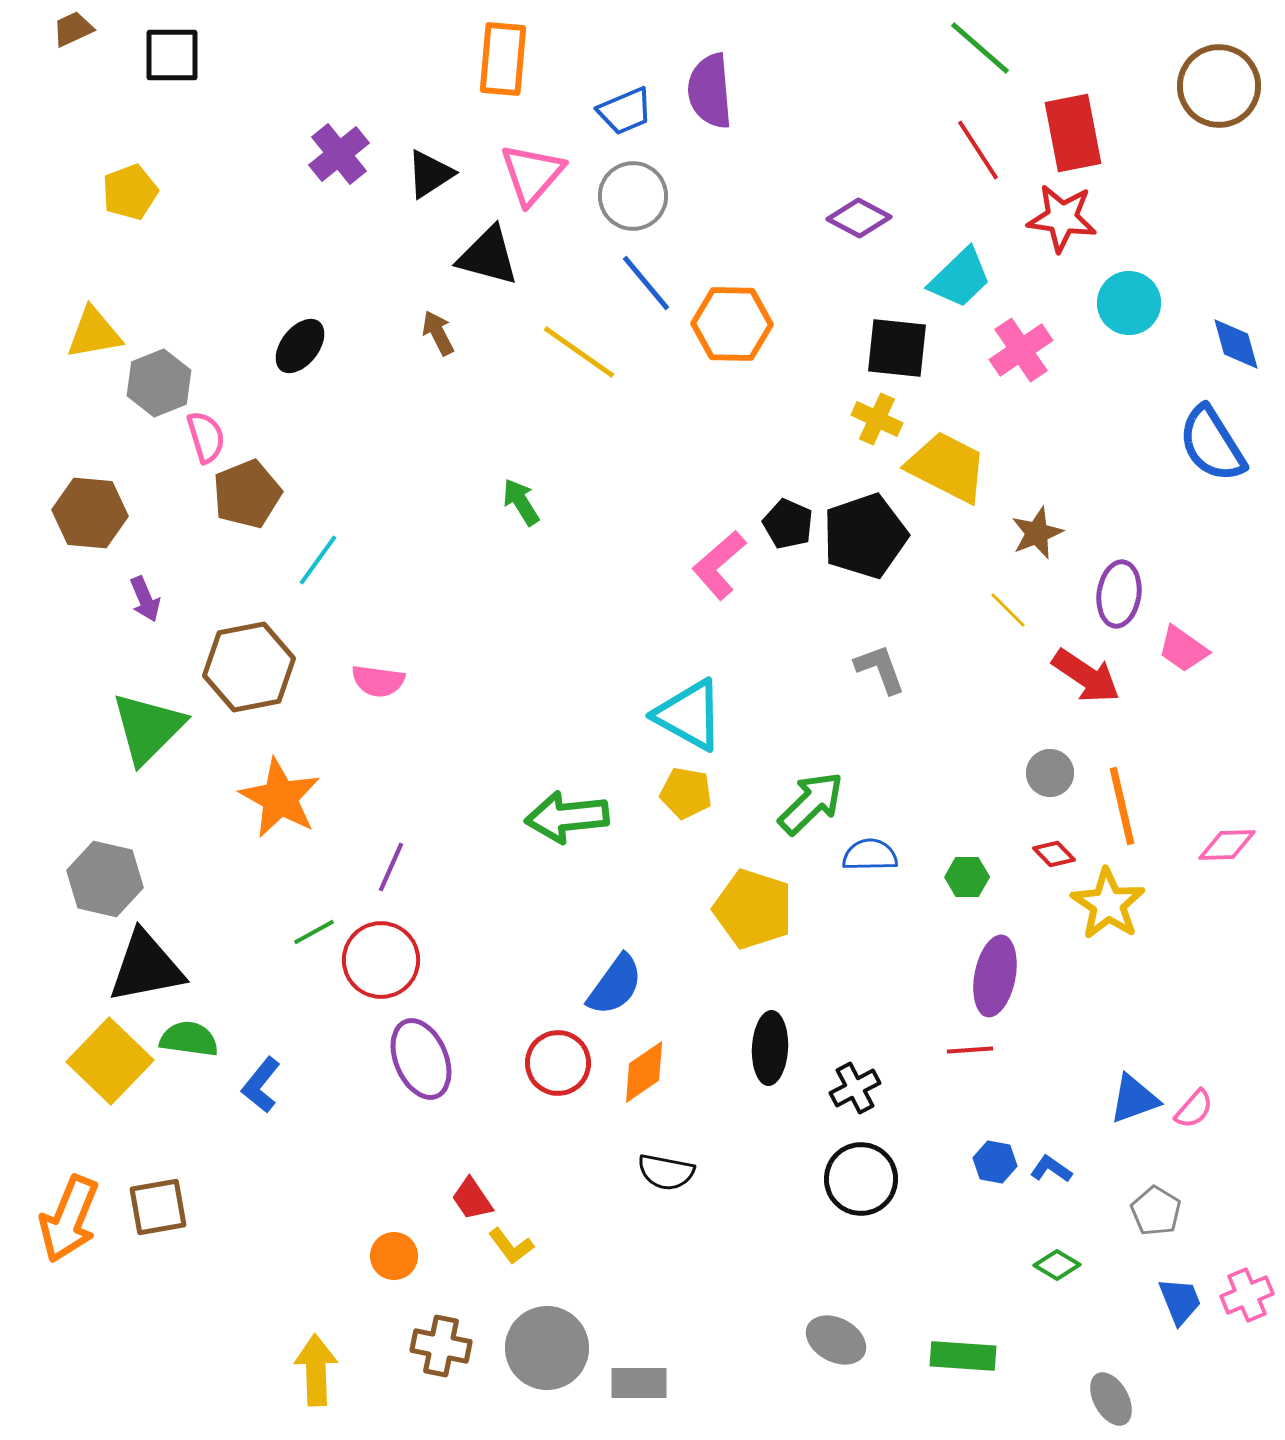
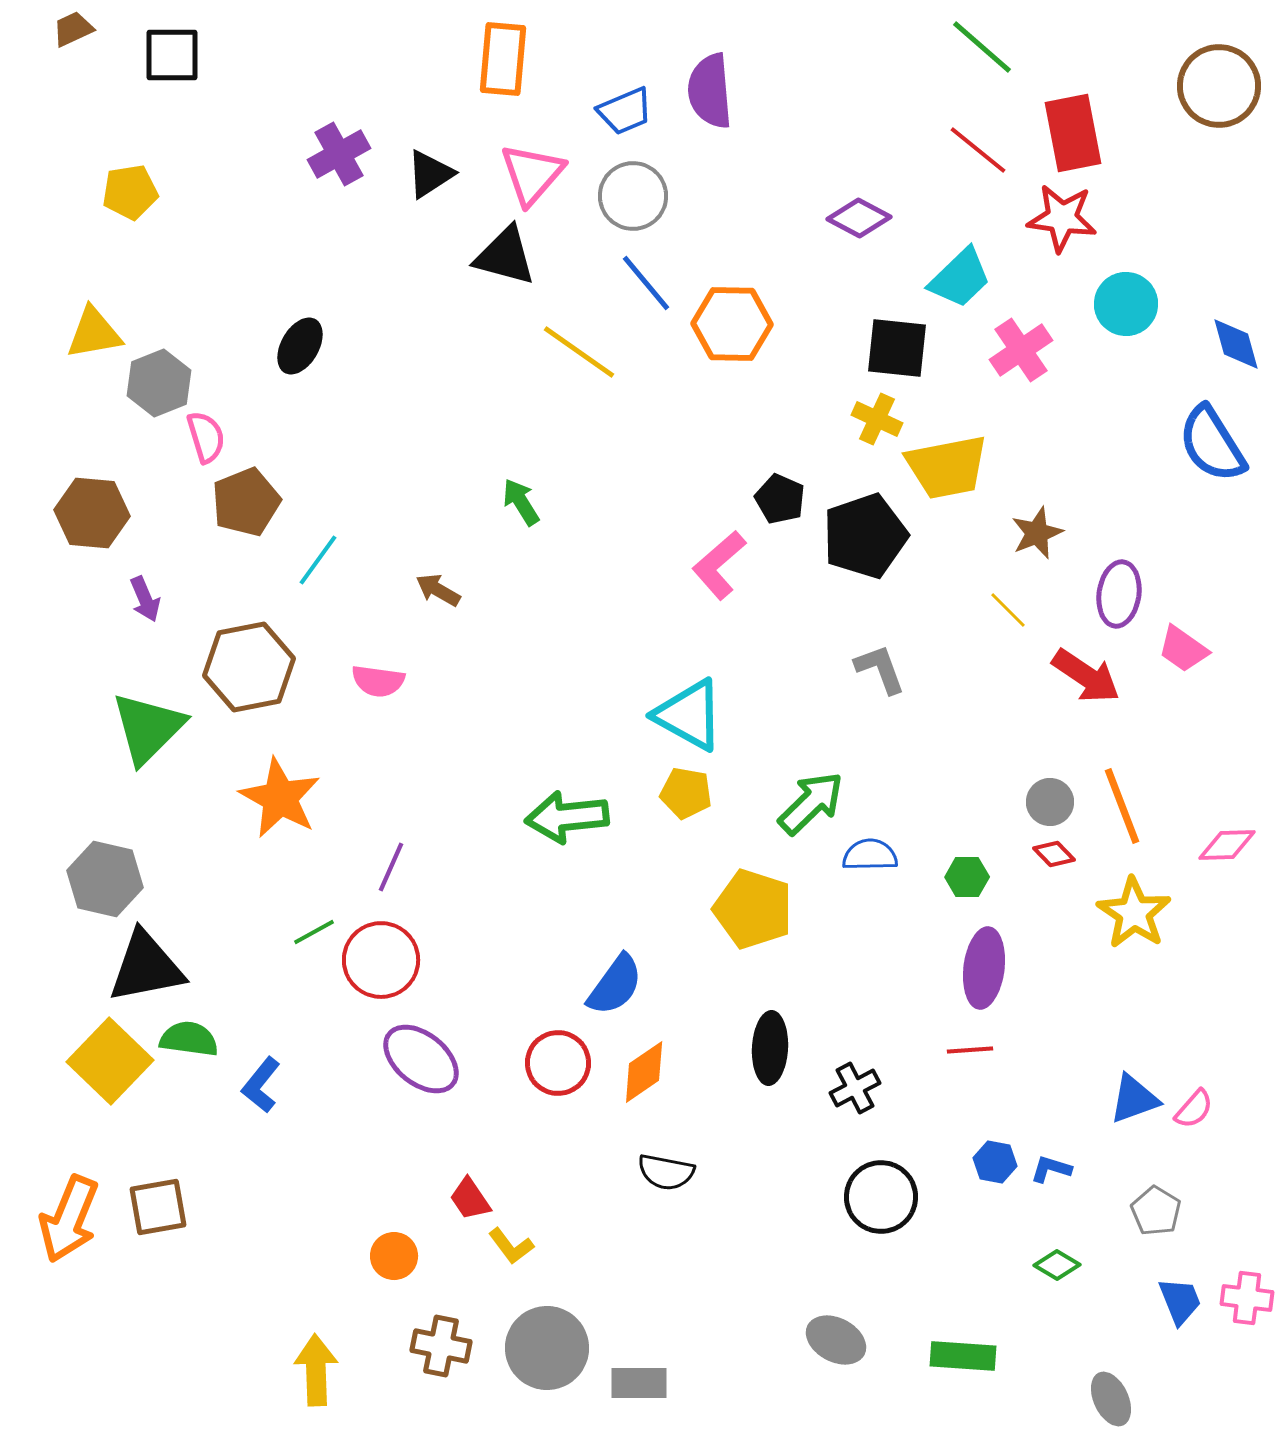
green line at (980, 48): moved 2 px right, 1 px up
red line at (978, 150): rotated 18 degrees counterclockwise
purple cross at (339, 154): rotated 10 degrees clockwise
yellow pentagon at (130, 192): rotated 12 degrees clockwise
black triangle at (488, 256): moved 17 px right
cyan circle at (1129, 303): moved 3 px left, 1 px down
brown arrow at (438, 333): moved 257 px down; rotated 33 degrees counterclockwise
black ellipse at (300, 346): rotated 8 degrees counterclockwise
yellow trapezoid at (947, 467): rotated 142 degrees clockwise
brown pentagon at (247, 494): moved 1 px left, 8 px down
brown hexagon at (90, 513): moved 2 px right
black pentagon at (788, 524): moved 8 px left, 25 px up
gray circle at (1050, 773): moved 29 px down
orange line at (1122, 806): rotated 8 degrees counterclockwise
yellow star at (1108, 904): moved 26 px right, 9 px down
purple ellipse at (995, 976): moved 11 px left, 8 px up; rotated 4 degrees counterclockwise
purple ellipse at (421, 1059): rotated 28 degrees counterclockwise
blue L-shape at (1051, 1169): rotated 18 degrees counterclockwise
black circle at (861, 1179): moved 20 px right, 18 px down
red trapezoid at (472, 1199): moved 2 px left
pink cross at (1247, 1295): moved 3 px down; rotated 30 degrees clockwise
gray ellipse at (1111, 1399): rotated 4 degrees clockwise
